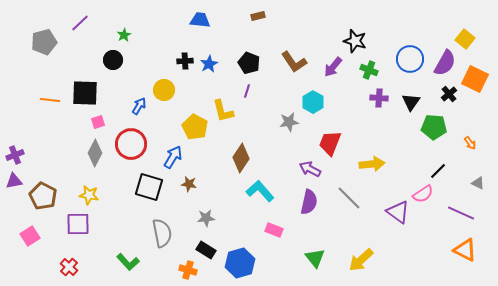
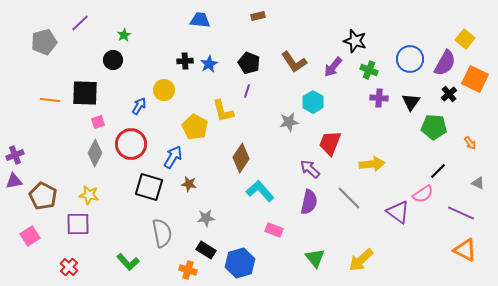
purple arrow at (310, 169): rotated 15 degrees clockwise
